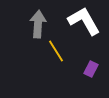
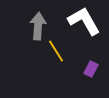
gray arrow: moved 2 px down
